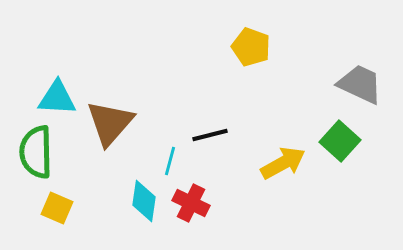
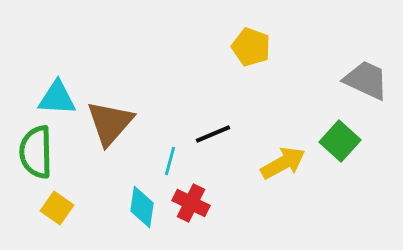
gray trapezoid: moved 6 px right, 4 px up
black line: moved 3 px right, 1 px up; rotated 9 degrees counterclockwise
cyan diamond: moved 2 px left, 6 px down
yellow square: rotated 12 degrees clockwise
